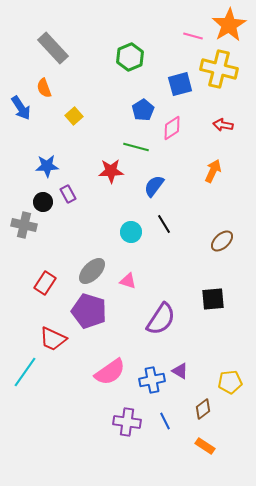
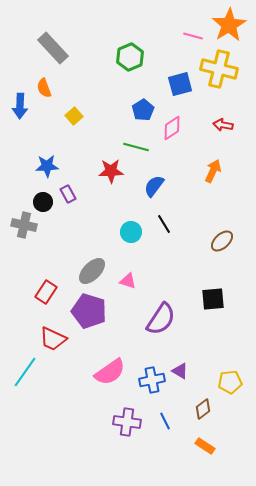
blue arrow: moved 1 px left, 2 px up; rotated 35 degrees clockwise
red rectangle: moved 1 px right, 9 px down
